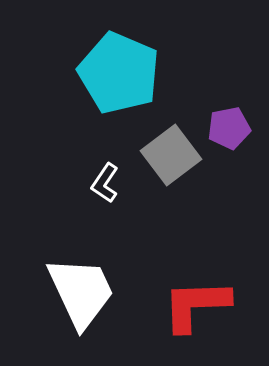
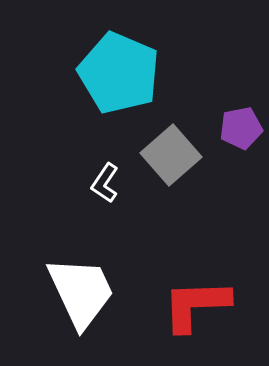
purple pentagon: moved 12 px right
gray square: rotated 4 degrees counterclockwise
